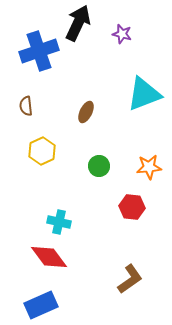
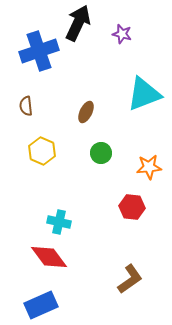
yellow hexagon: rotated 12 degrees counterclockwise
green circle: moved 2 px right, 13 px up
